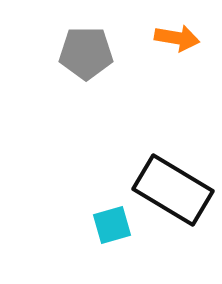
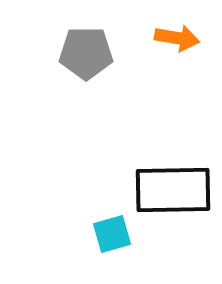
black rectangle: rotated 32 degrees counterclockwise
cyan square: moved 9 px down
